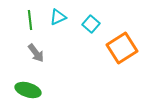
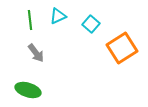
cyan triangle: moved 1 px up
